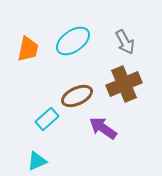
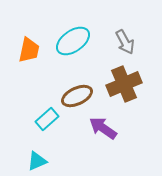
orange trapezoid: moved 1 px right, 1 px down
